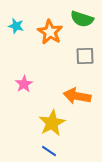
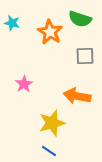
green semicircle: moved 2 px left
cyan star: moved 4 px left, 3 px up
yellow star: rotated 12 degrees clockwise
